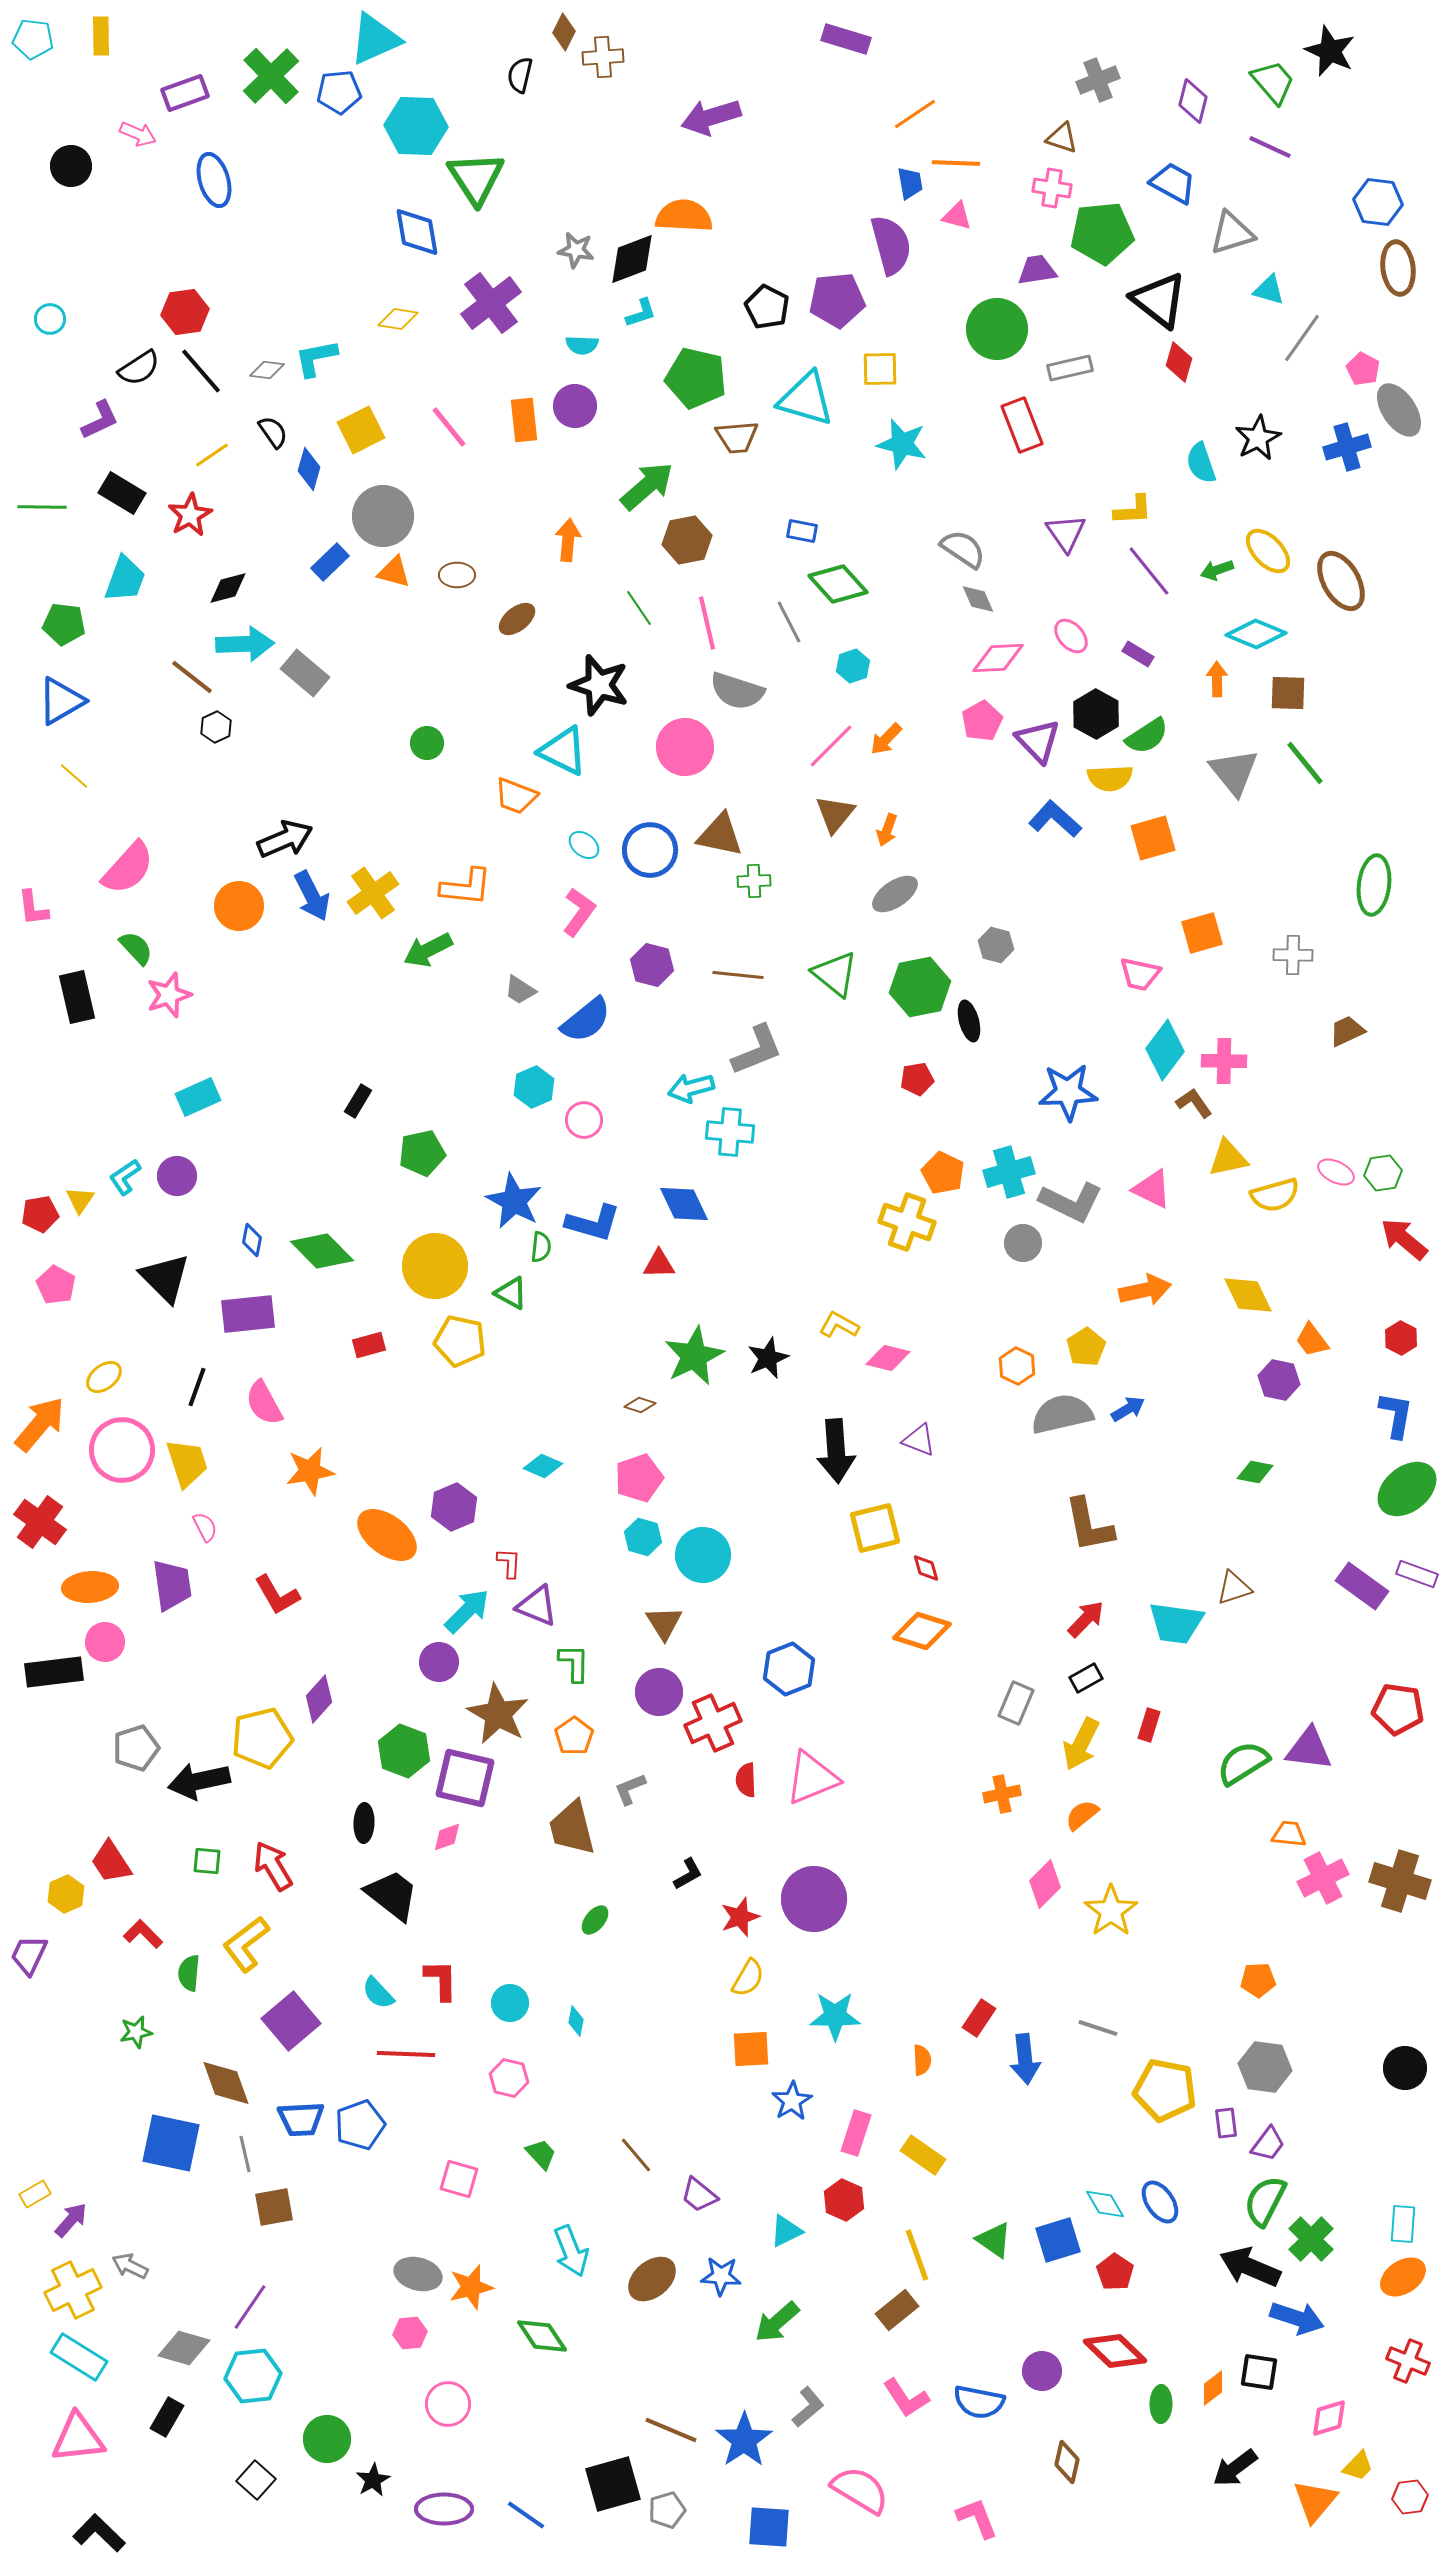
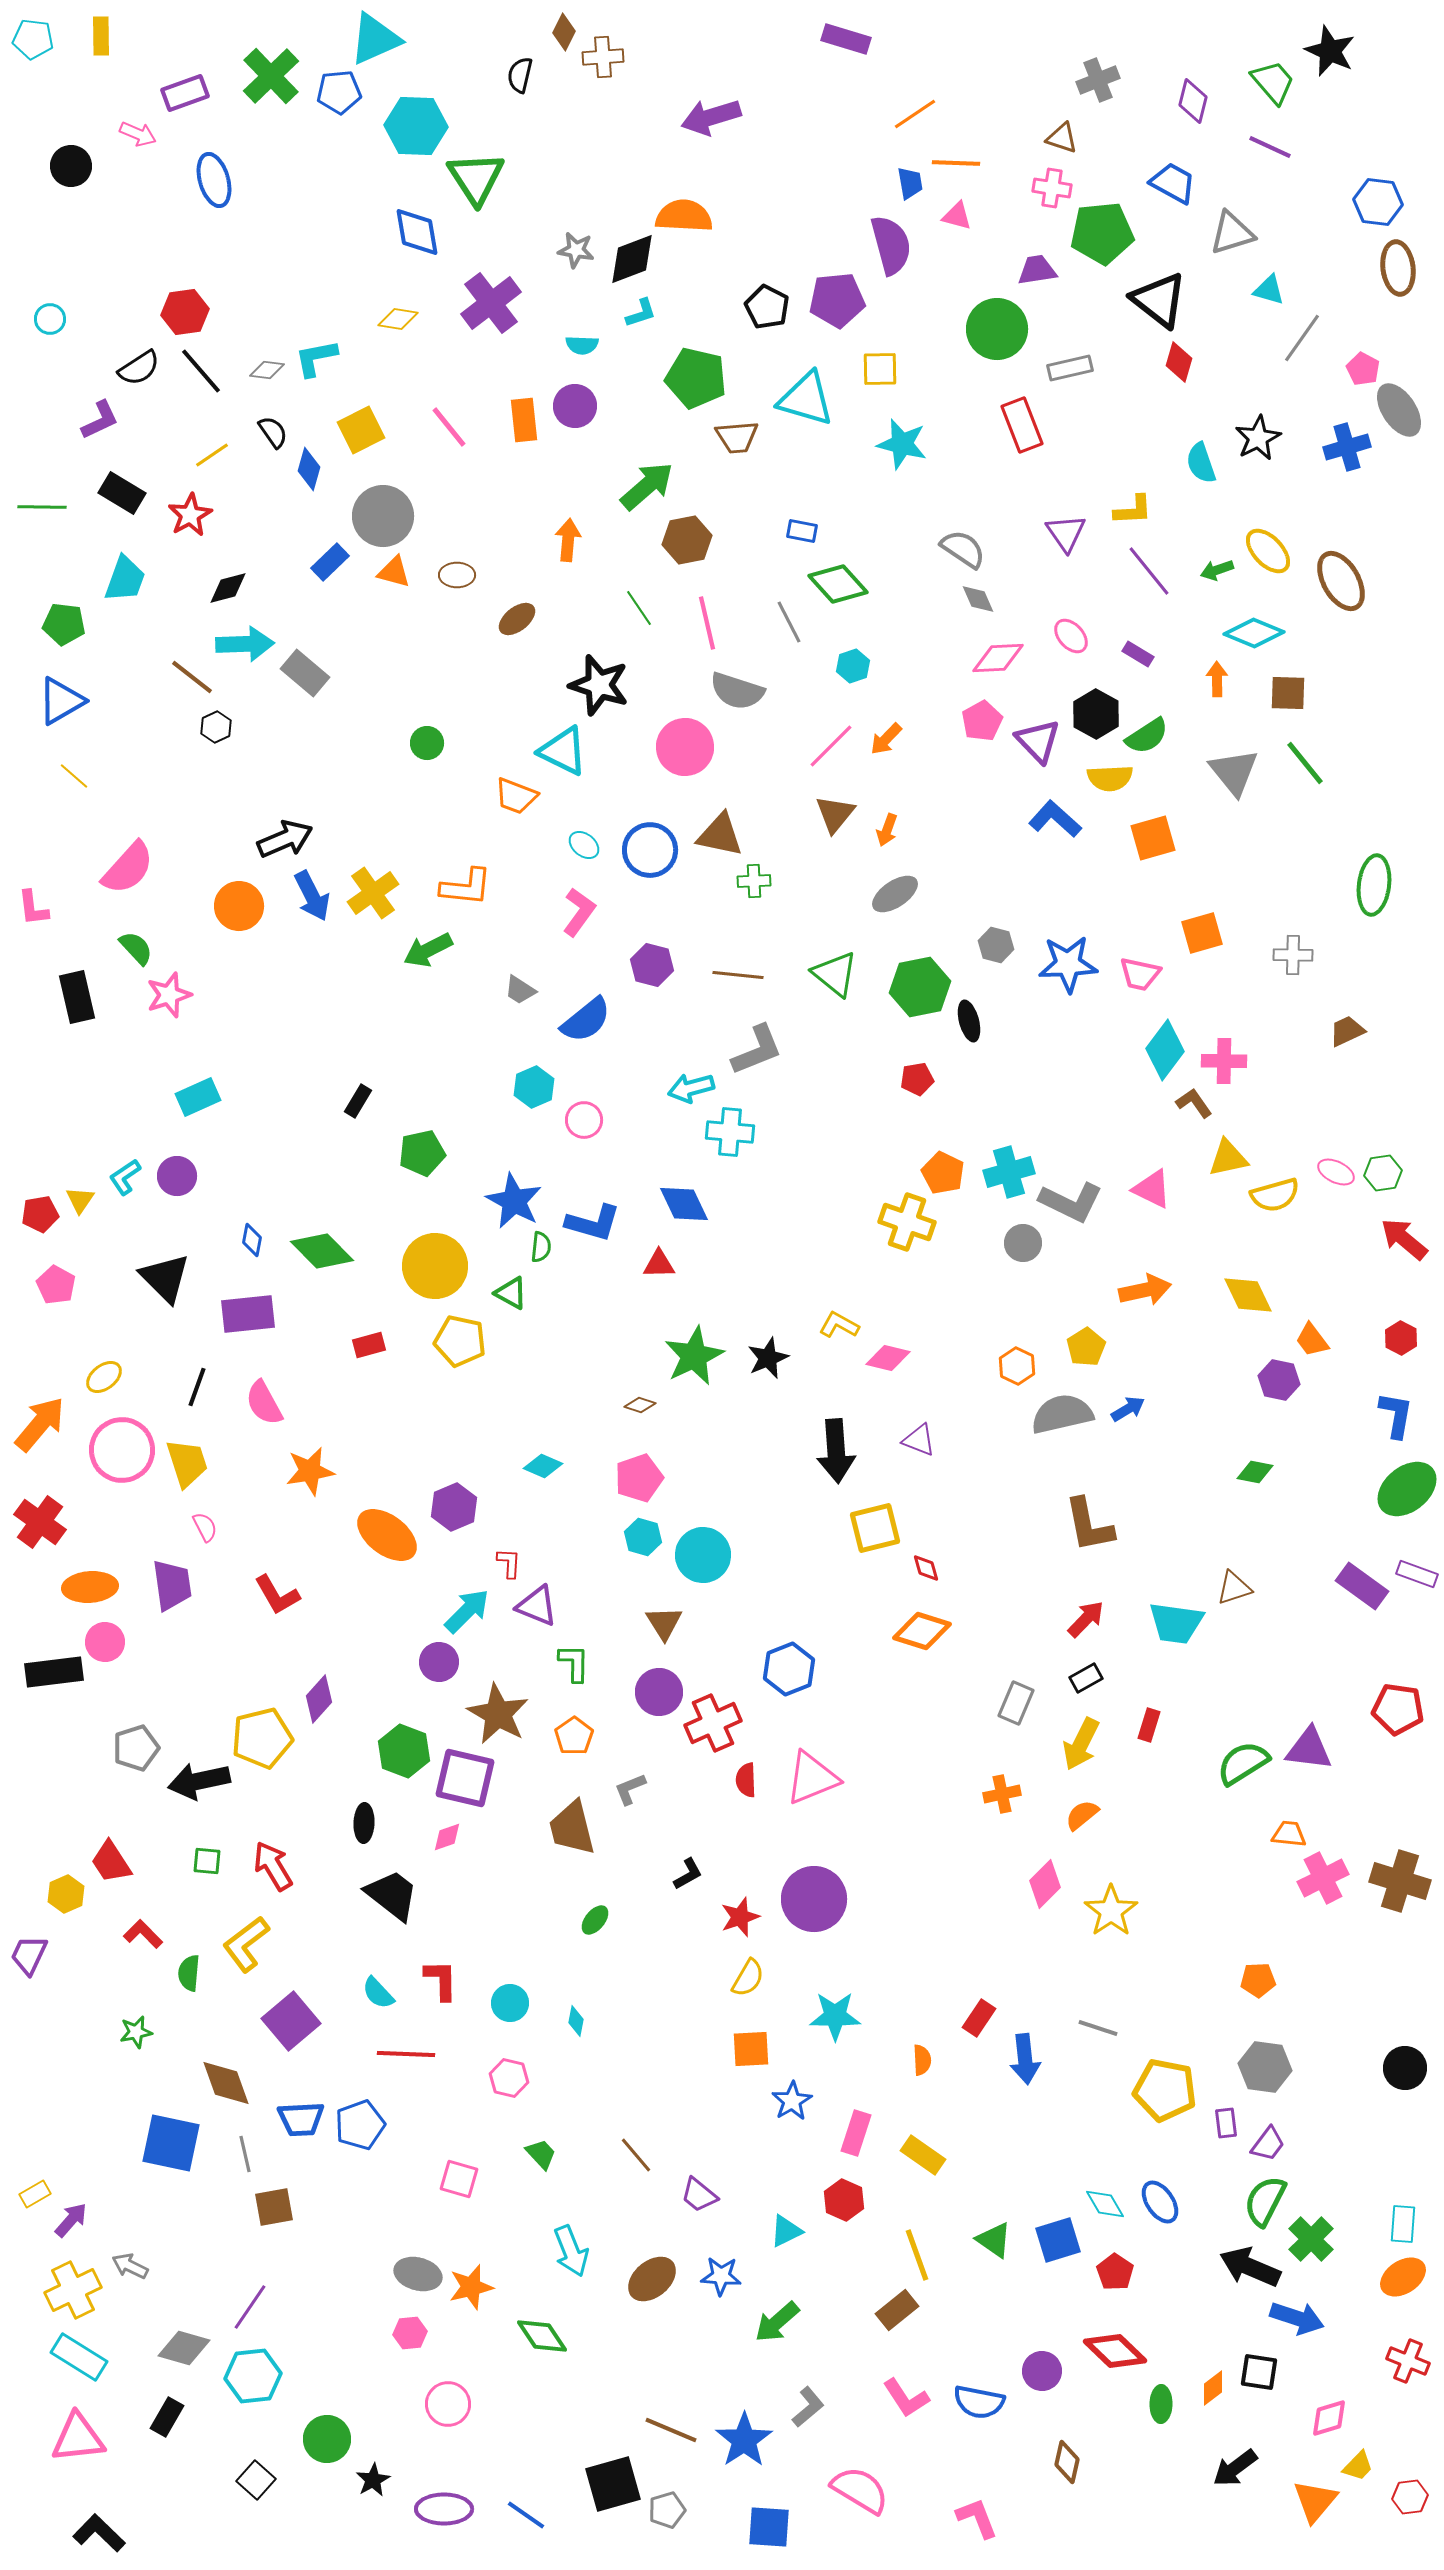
cyan diamond at (1256, 634): moved 2 px left, 1 px up
blue star at (1068, 1092): moved 128 px up
